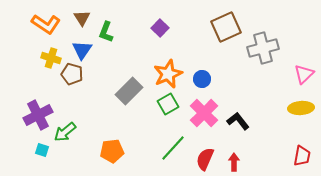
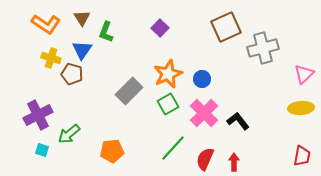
green arrow: moved 4 px right, 2 px down
